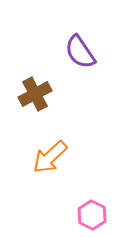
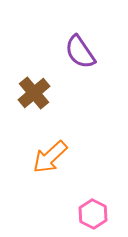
brown cross: moved 1 px left, 1 px up; rotated 12 degrees counterclockwise
pink hexagon: moved 1 px right, 1 px up
